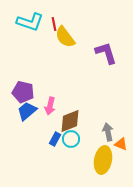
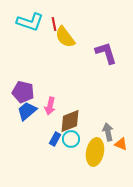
yellow ellipse: moved 8 px left, 8 px up
